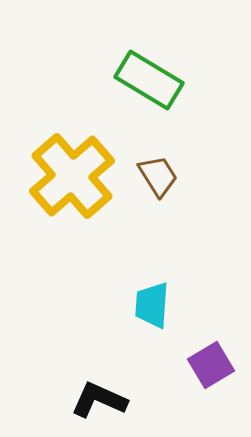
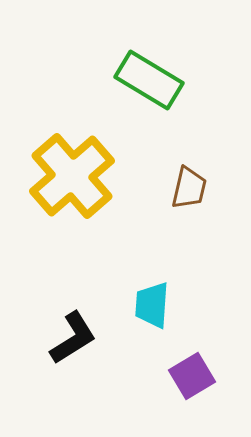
brown trapezoid: moved 31 px right, 12 px down; rotated 45 degrees clockwise
purple square: moved 19 px left, 11 px down
black L-shape: moved 26 px left, 62 px up; rotated 124 degrees clockwise
